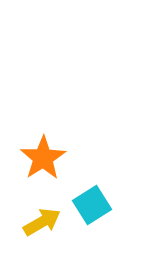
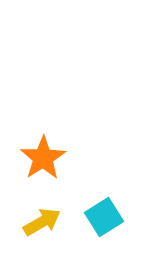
cyan square: moved 12 px right, 12 px down
